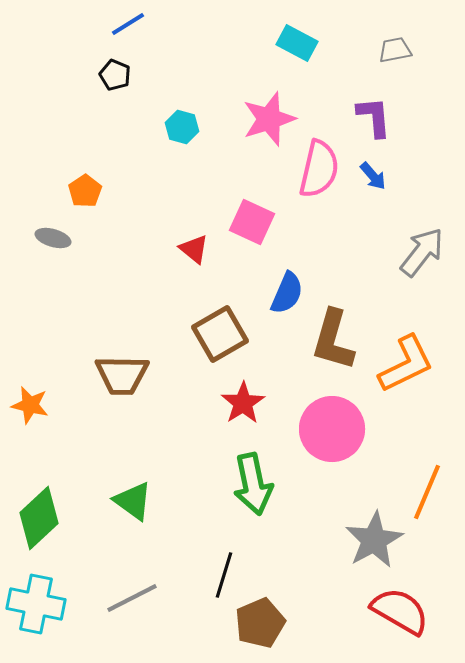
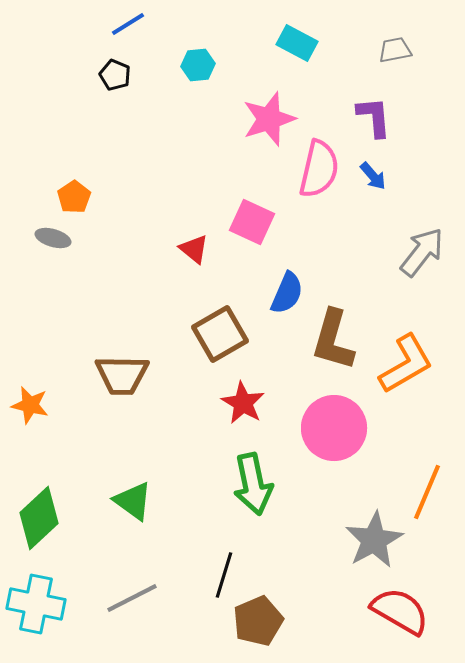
cyan hexagon: moved 16 px right, 62 px up; rotated 20 degrees counterclockwise
orange pentagon: moved 11 px left, 6 px down
orange L-shape: rotated 4 degrees counterclockwise
red star: rotated 9 degrees counterclockwise
pink circle: moved 2 px right, 1 px up
brown pentagon: moved 2 px left, 2 px up
